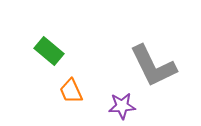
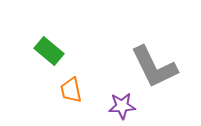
gray L-shape: moved 1 px right, 1 px down
orange trapezoid: moved 1 px up; rotated 12 degrees clockwise
